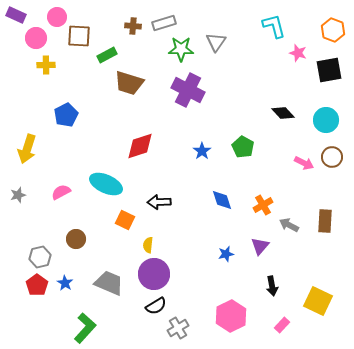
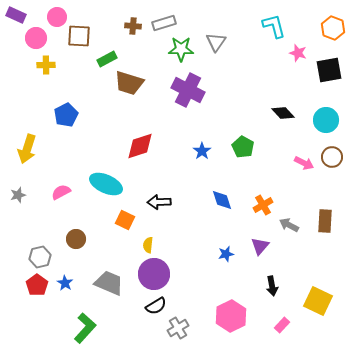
orange hexagon at (333, 30): moved 2 px up
green rectangle at (107, 55): moved 4 px down
